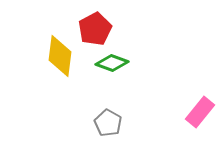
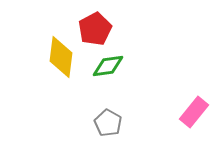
yellow diamond: moved 1 px right, 1 px down
green diamond: moved 4 px left, 3 px down; rotated 28 degrees counterclockwise
pink rectangle: moved 6 px left
